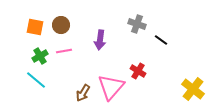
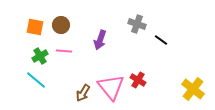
purple arrow: rotated 12 degrees clockwise
pink line: rotated 14 degrees clockwise
red cross: moved 9 px down
pink triangle: rotated 20 degrees counterclockwise
